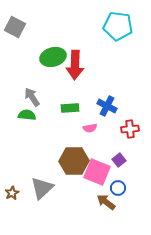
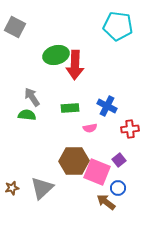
green ellipse: moved 3 px right, 2 px up
brown star: moved 5 px up; rotated 16 degrees clockwise
